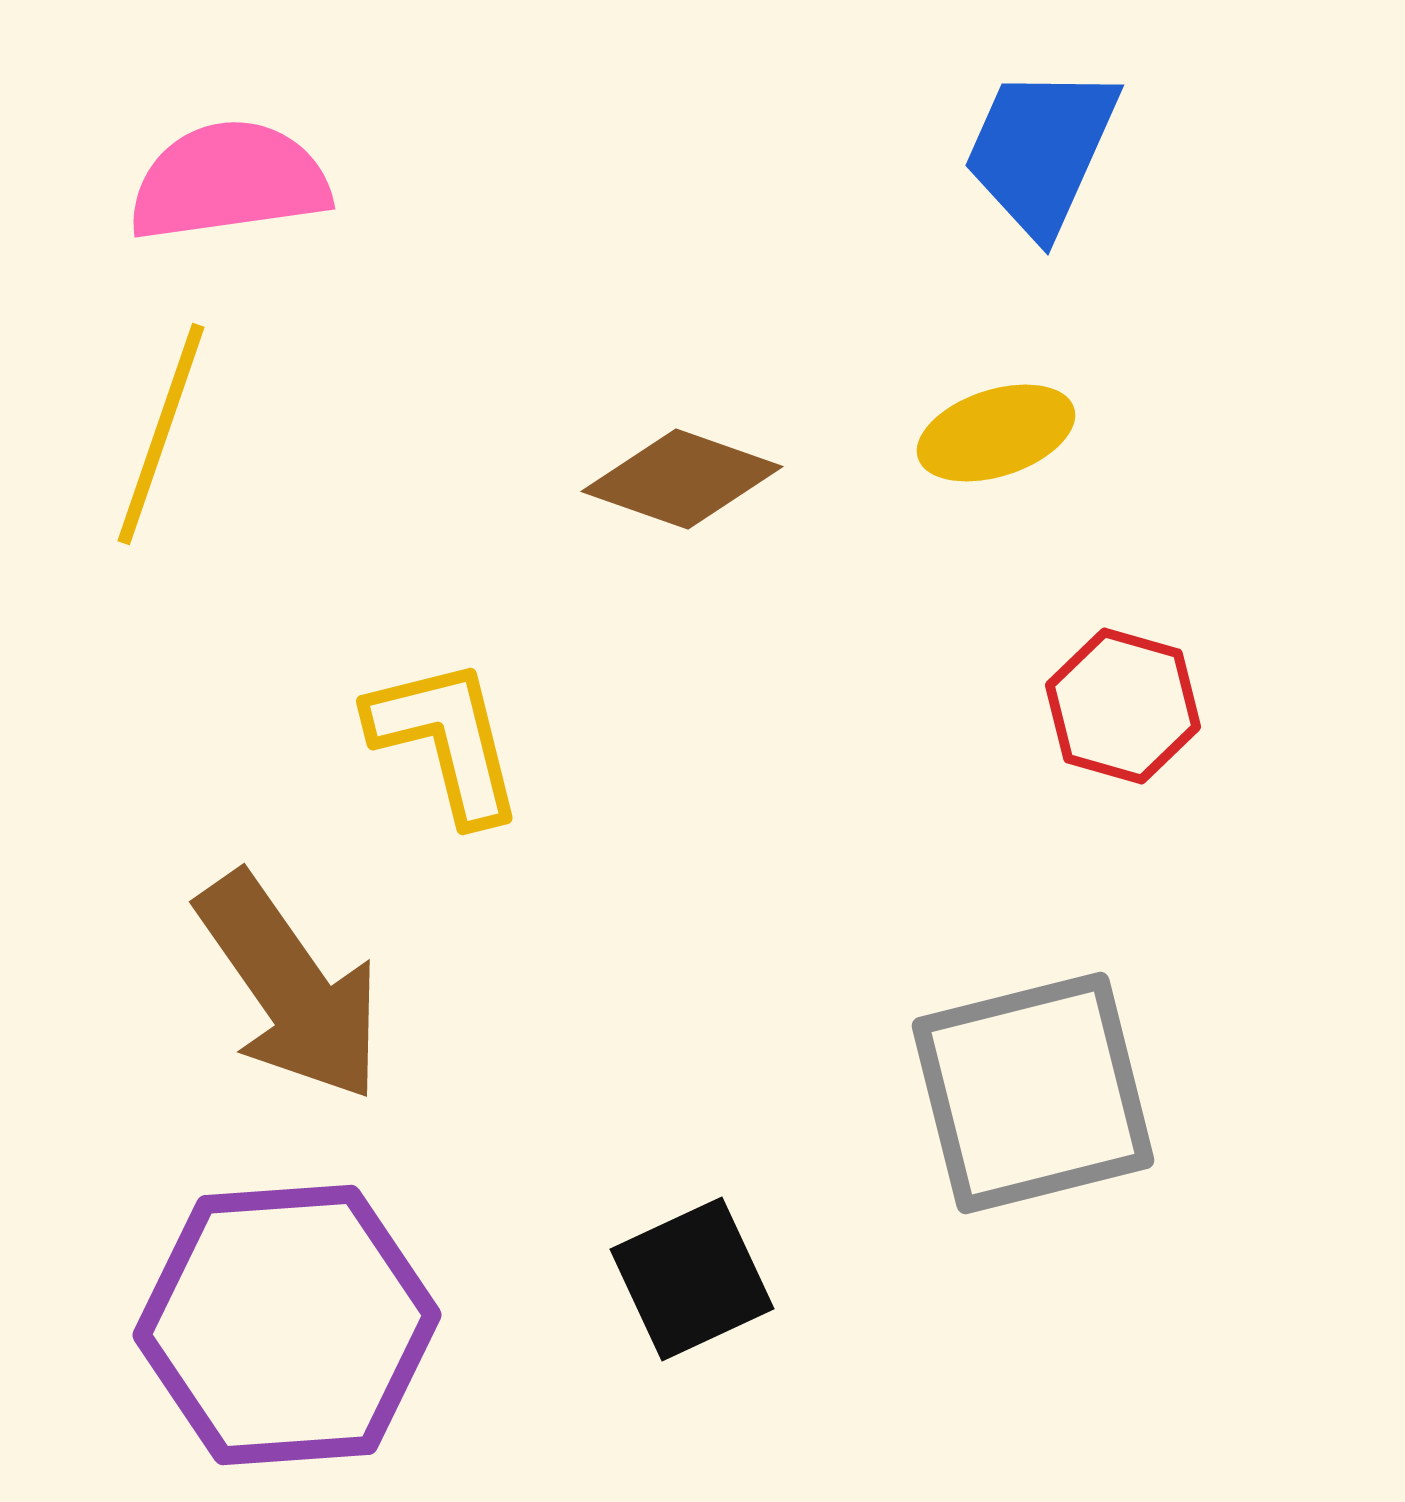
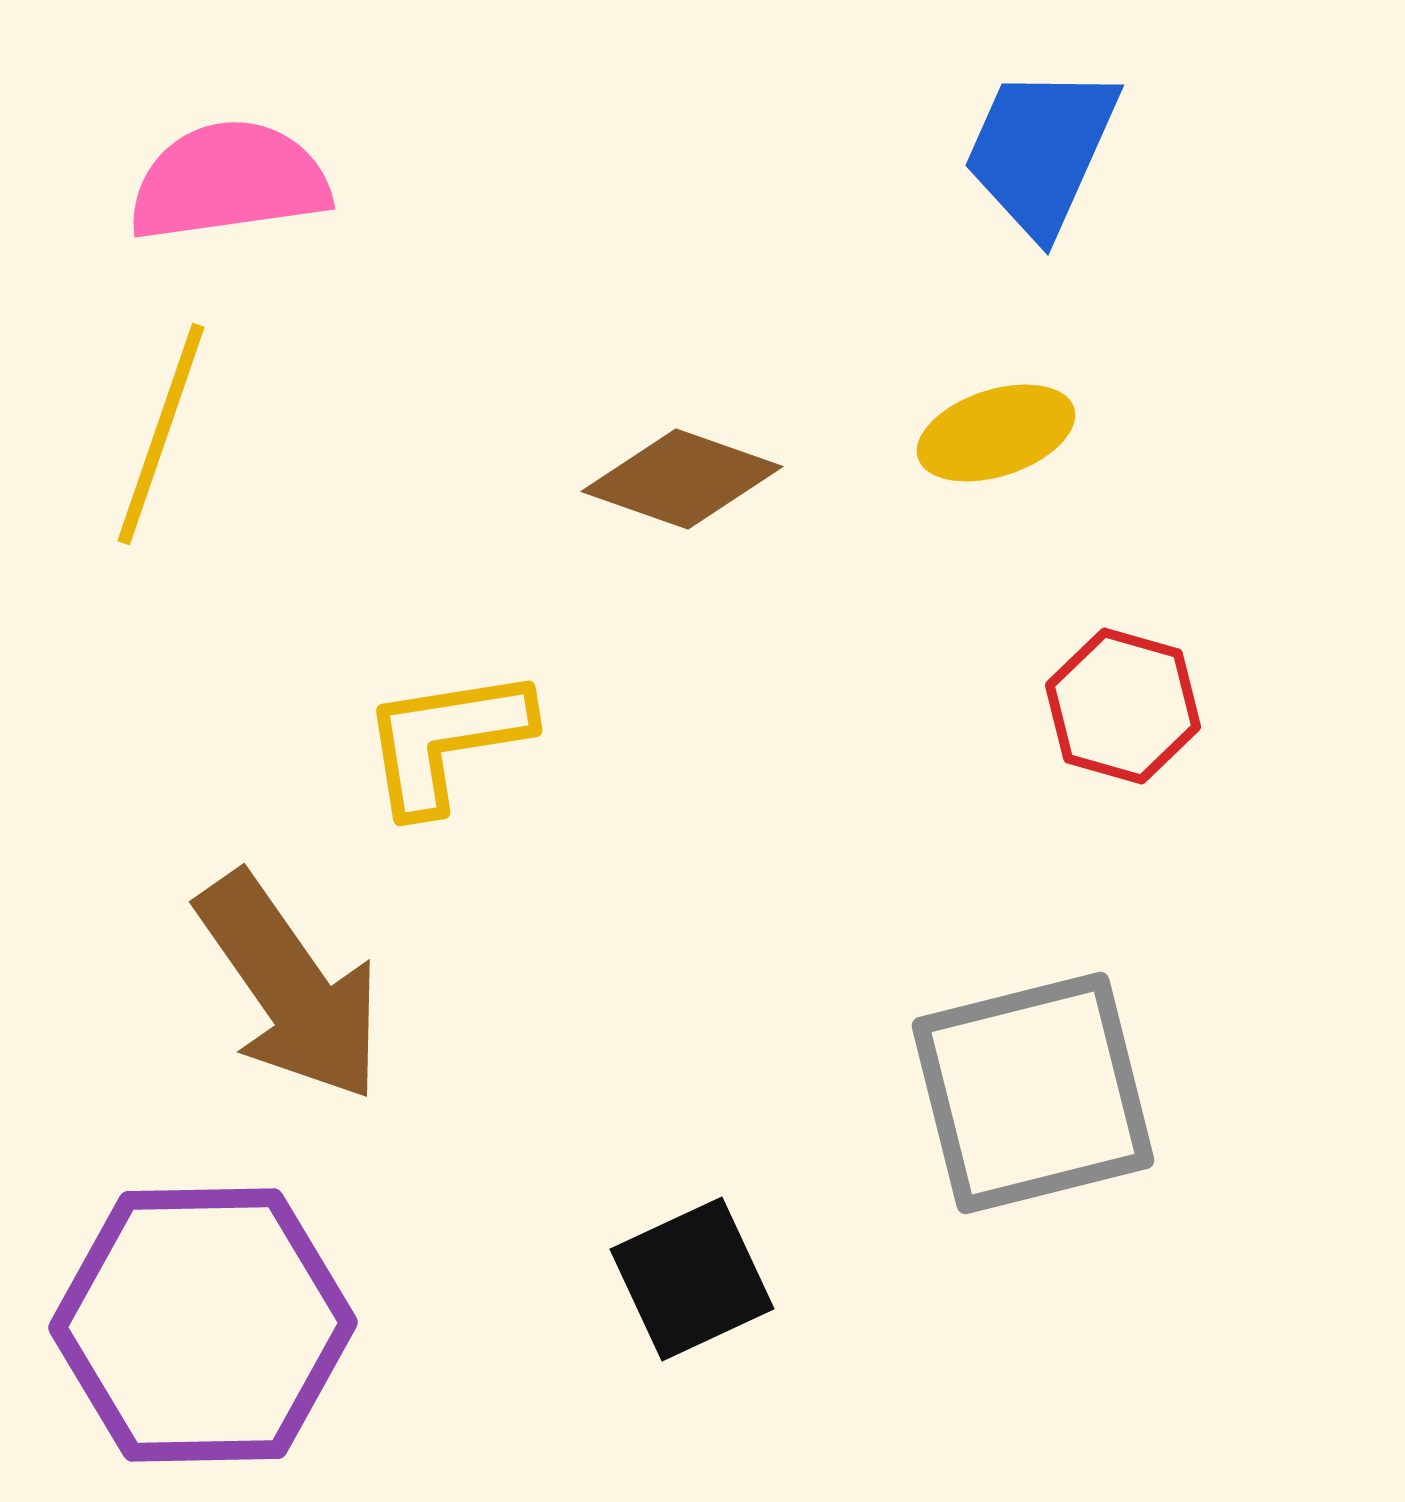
yellow L-shape: rotated 85 degrees counterclockwise
purple hexagon: moved 84 px left; rotated 3 degrees clockwise
